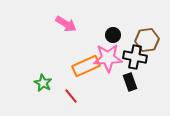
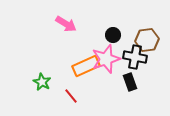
pink star: moved 2 px left, 1 px down; rotated 16 degrees counterclockwise
green star: moved 1 px left, 1 px up
